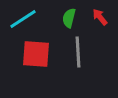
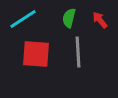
red arrow: moved 3 px down
